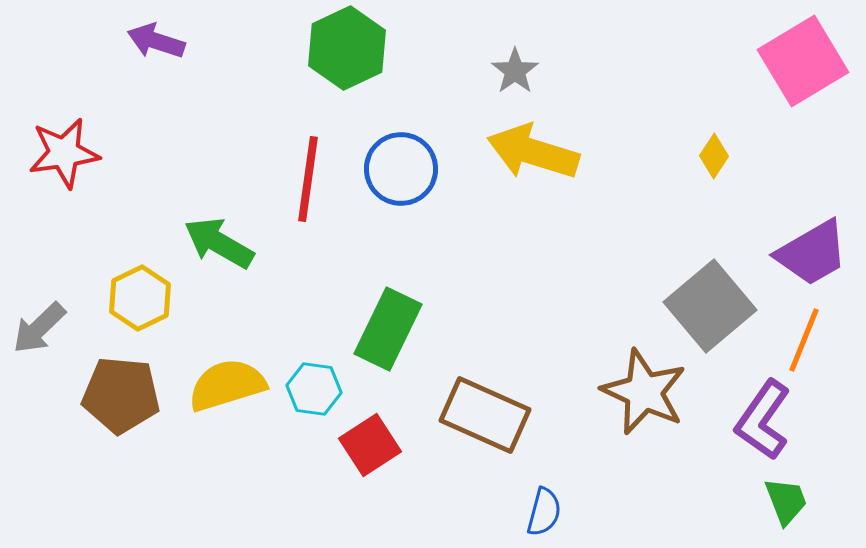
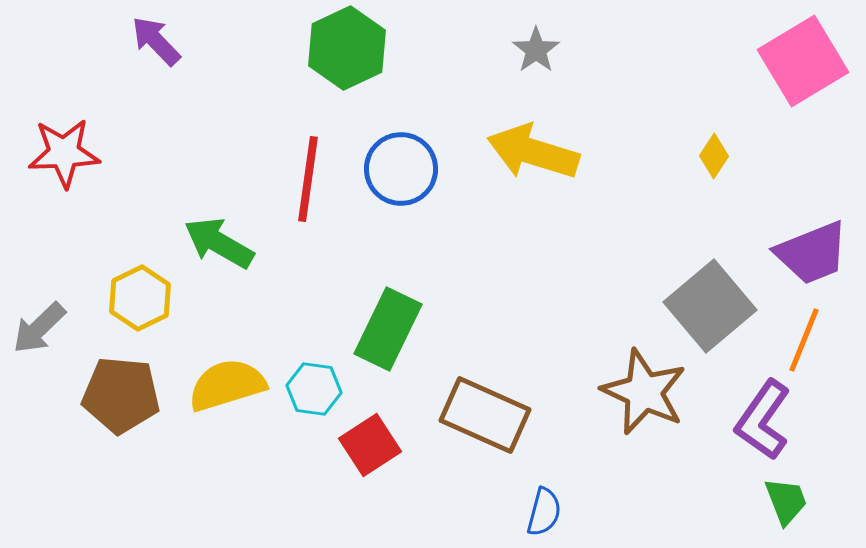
purple arrow: rotated 28 degrees clockwise
gray star: moved 21 px right, 21 px up
red star: rotated 6 degrees clockwise
purple trapezoid: rotated 8 degrees clockwise
